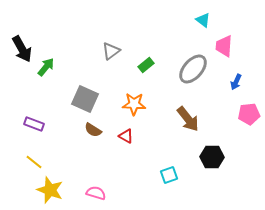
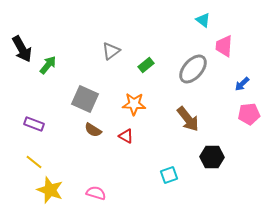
green arrow: moved 2 px right, 2 px up
blue arrow: moved 6 px right, 2 px down; rotated 21 degrees clockwise
